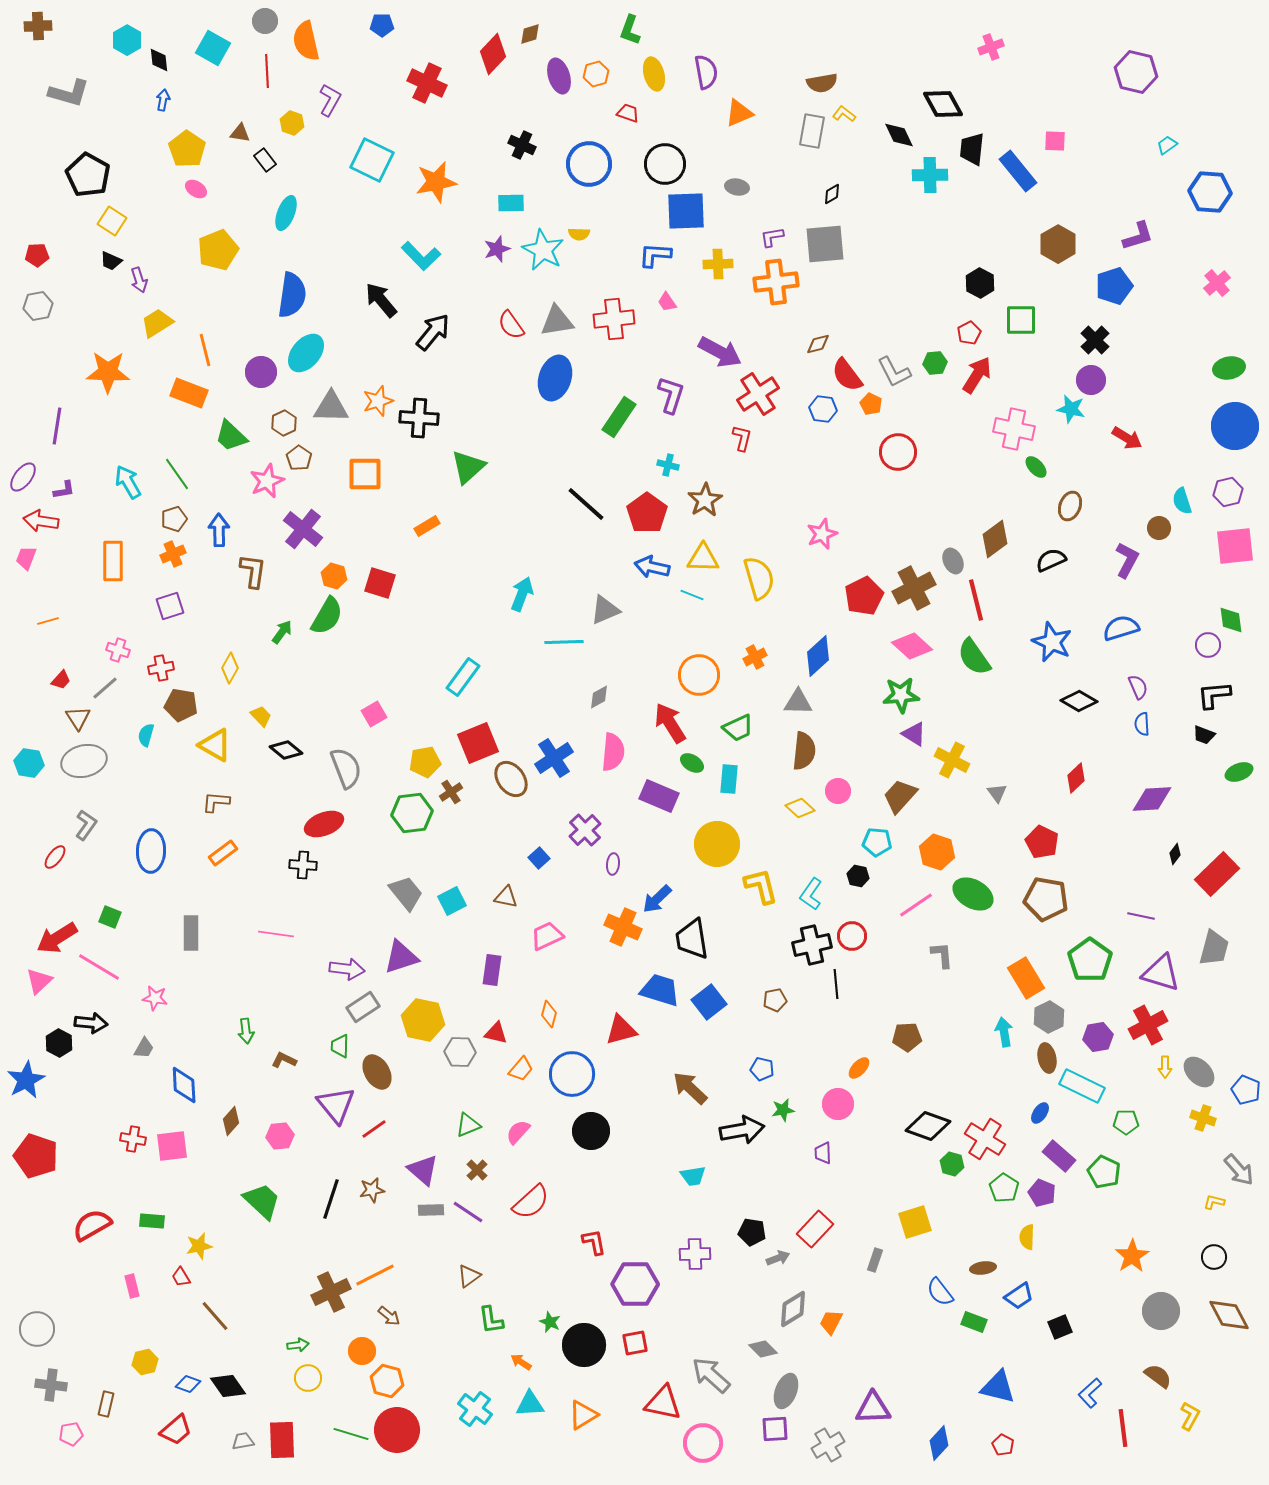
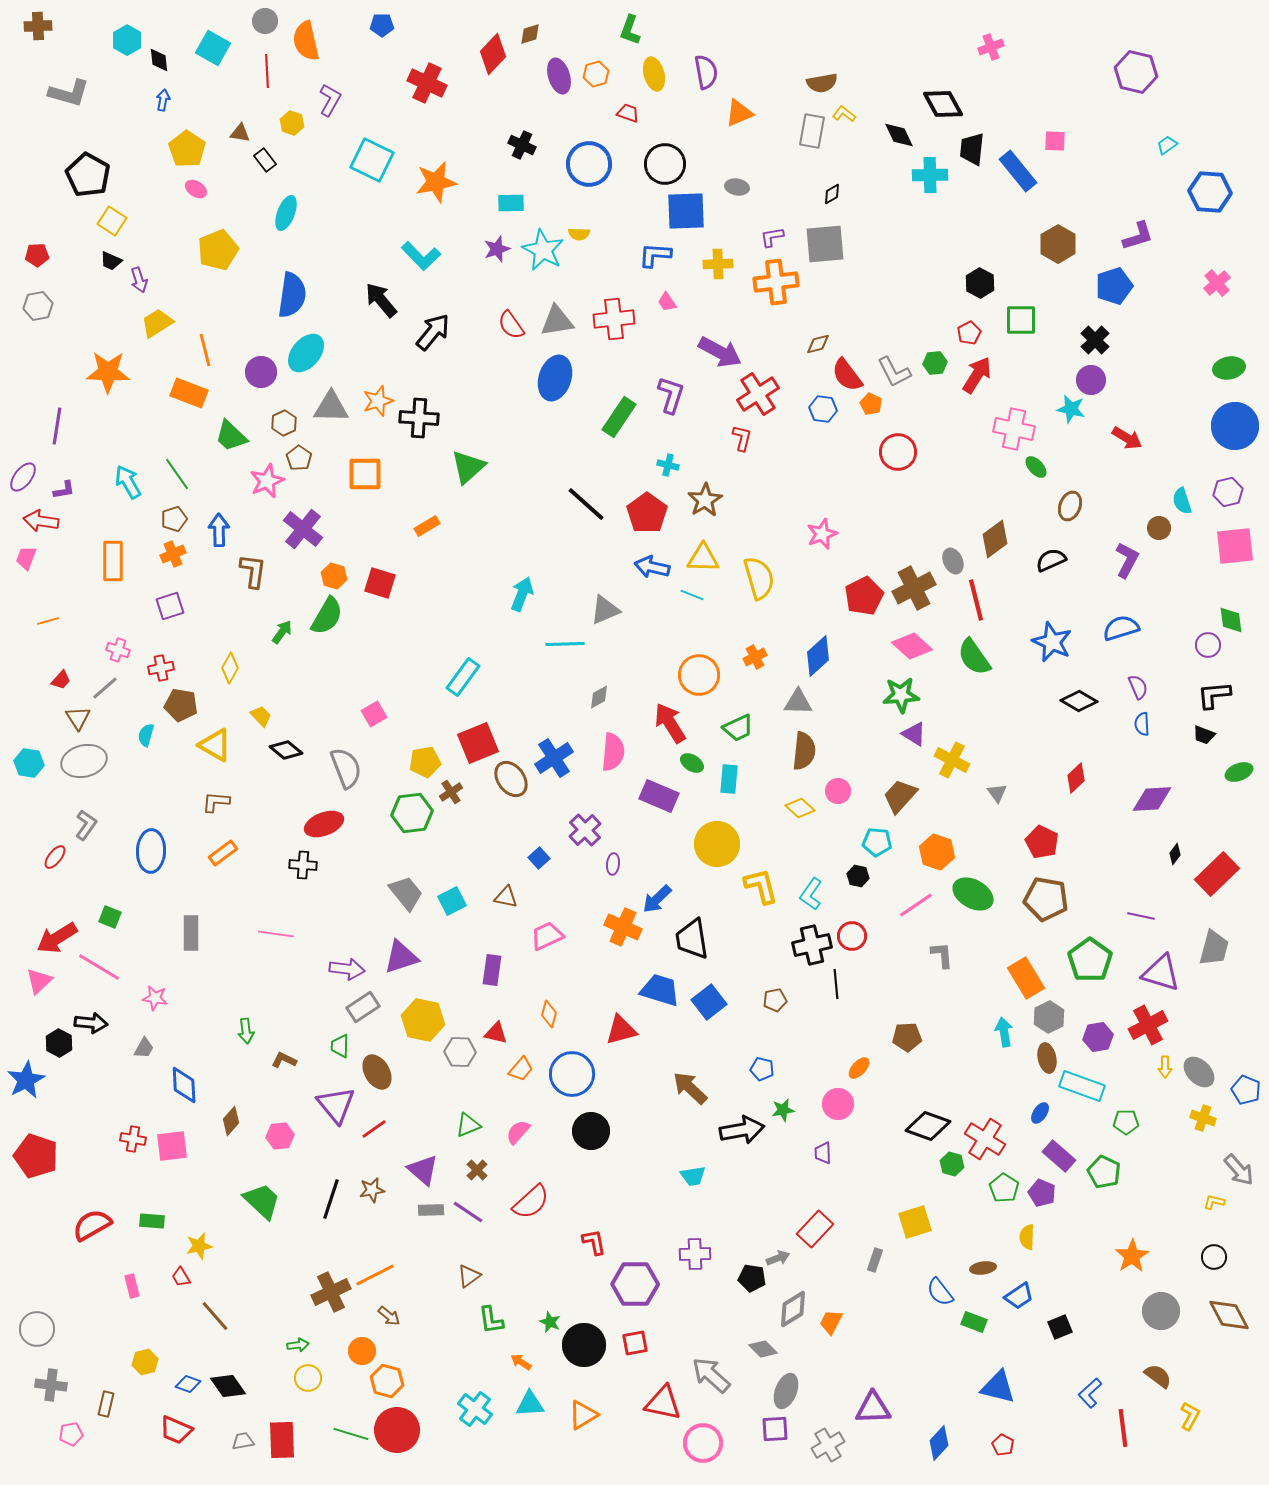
cyan line at (564, 642): moved 1 px right, 2 px down
cyan rectangle at (1082, 1086): rotated 6 degrees counterclockwise
black pentagon at (752, 1232): moved 46 px down
red trapezoid at (176, 1430): rotated 64 degrees clockwise
